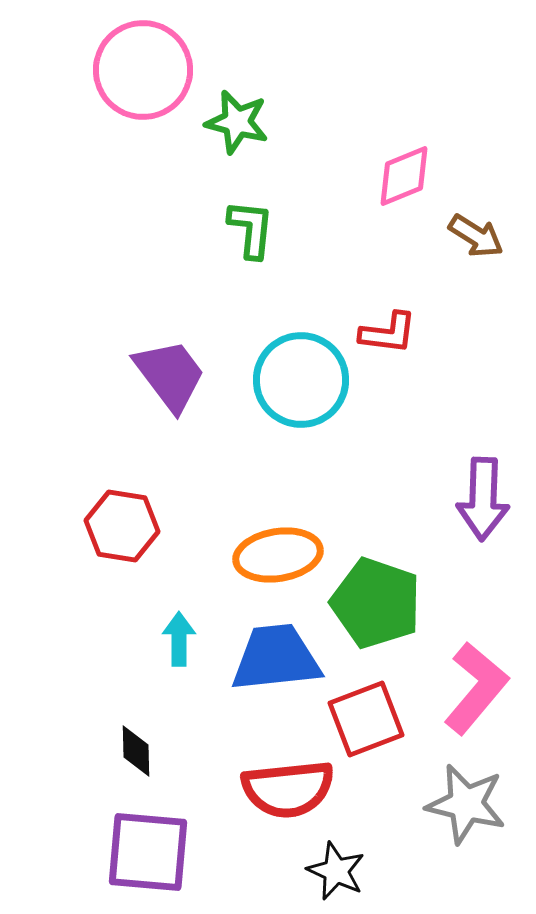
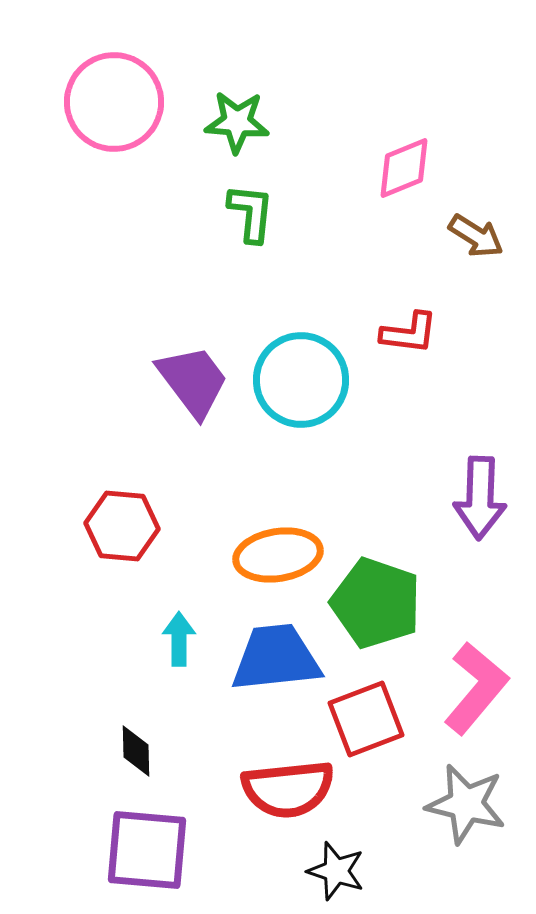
pink circle: moved 29 px left, 32 px down
green star: rotated 10 degrees counterclockwise
pink diamond: moved 8 px up
green L-shape: moved 16 px up
red L-shape: moved 21 px right
purple trapezoid: moved 23 px right, 6 px down
purple arrow: moved 3 px left, 1 px up
red hexagon: rotated 4 degrees counterclockwise
purple square: moved 1 px left, 2 px up
black star: rotated 6 degrees counterclockwise
